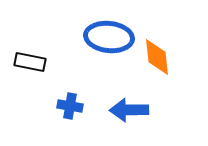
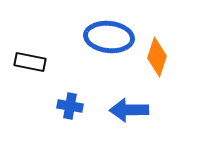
orange diamond: rotated 24 degrees clockwise
